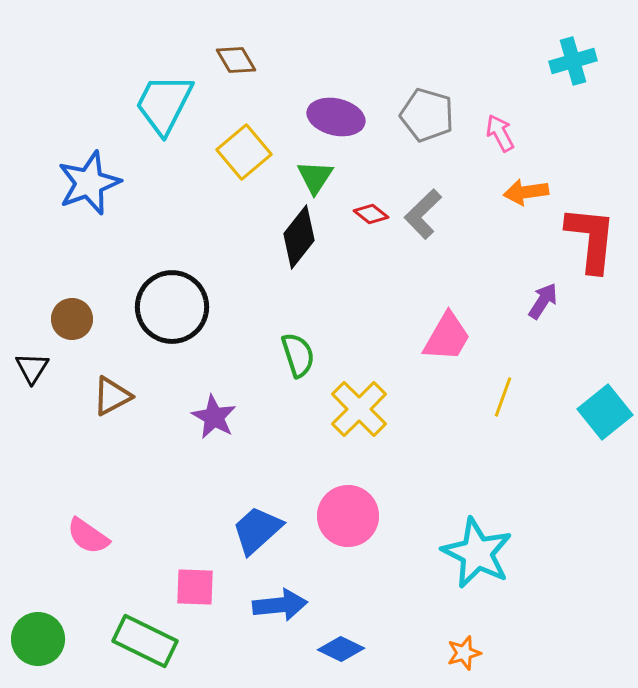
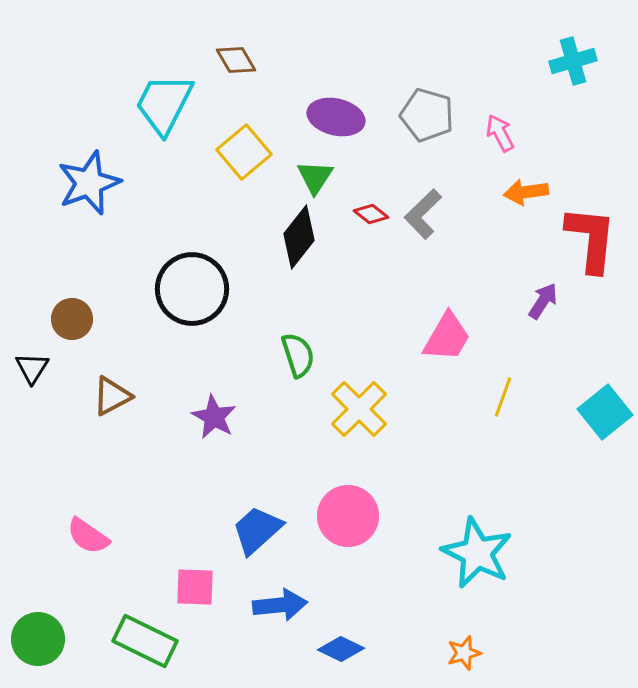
black circle: moved 20 px right, 18 px up
